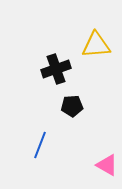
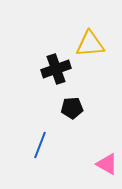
yellow triangle: moved 6 px left, 1 px up
black pentagon: moved 2 px down
pink triangle: moved 1 px up
